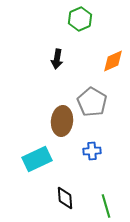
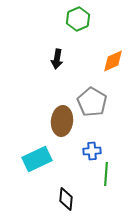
green hexagon: moved 2 px left
black diamond: moved 1 px right, 1 px down; rotated 10 degrees clockwise
green line: moved 32 px up; rotated 20 degrees clockwise
